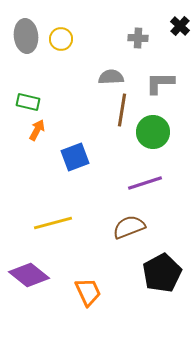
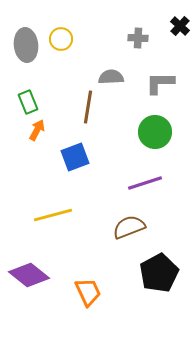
gray ellipse: moved 9 px down
green rectangle: rotated 55 degrees clockwise
brown line: moved 34 px left, 3 px up
green circle: moved 2 px right
yellow line: moved 8 px up
black pentagon: moved 3 px left
